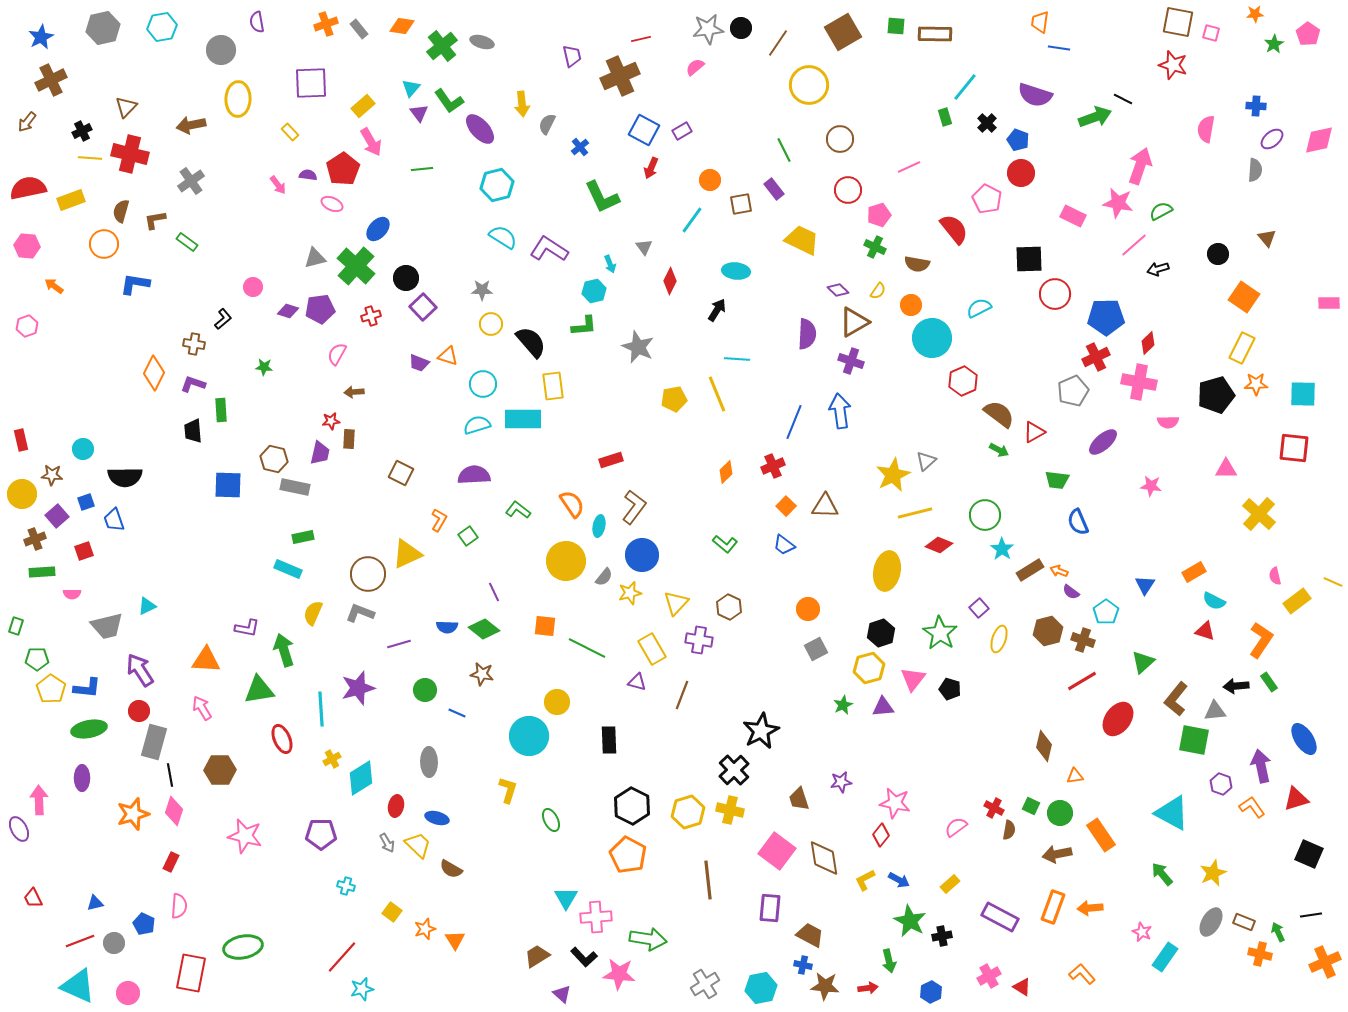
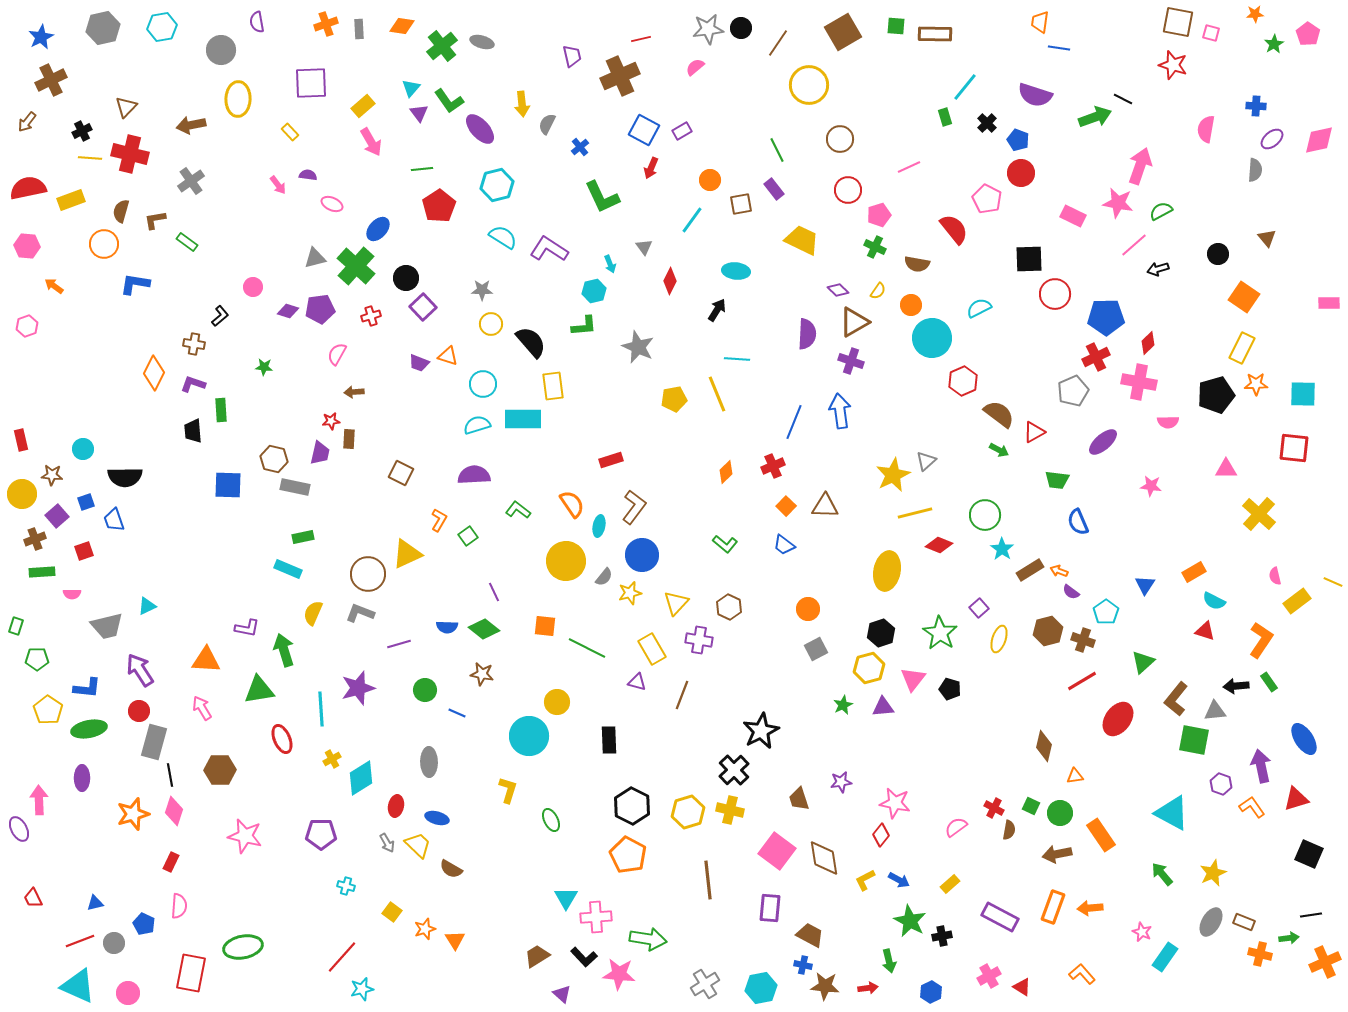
gray rectangle at (359, 29): rotated 36 degrees clockwise
green line at (784, 150): moved 7 px left
red pentagon at (343, 169): moved 96 px right, 37 px down
black L-shape at (223, 319): moved 3 px left, 3 px up
yellow pentagon at (51, 689): moved 3 px left, 21 px down
green arrow at (1278, 932): moved 11 px right, 6 px down; rotated 108 degrees clockwise
